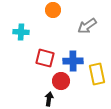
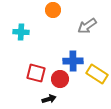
red square: moved 9 px left, 15 px down
yellow rectangle: rotated 45 degrees counterclockwise
red circle: moved 1 px left, 2 px up
black arrow: rotated 64 degrees clockwise
